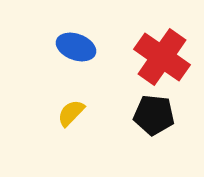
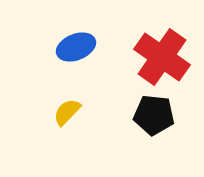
blue ellipse: rotated 42 degrees counterclockwise
yellow semicircle: moved 4 px left, 1 px up
